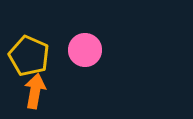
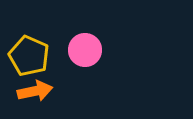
orange arrow: rotated 68 degrees clockwise
